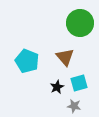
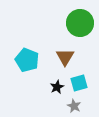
brown triangle: rotated 12 degrees clockwise
cyan pentagon: moved 1 px up
gray star: rotated 16 degrees clockwise
